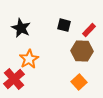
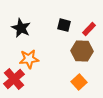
red rectangle: moved 1 px up
orange star: rotated 24 degrees clockwise
